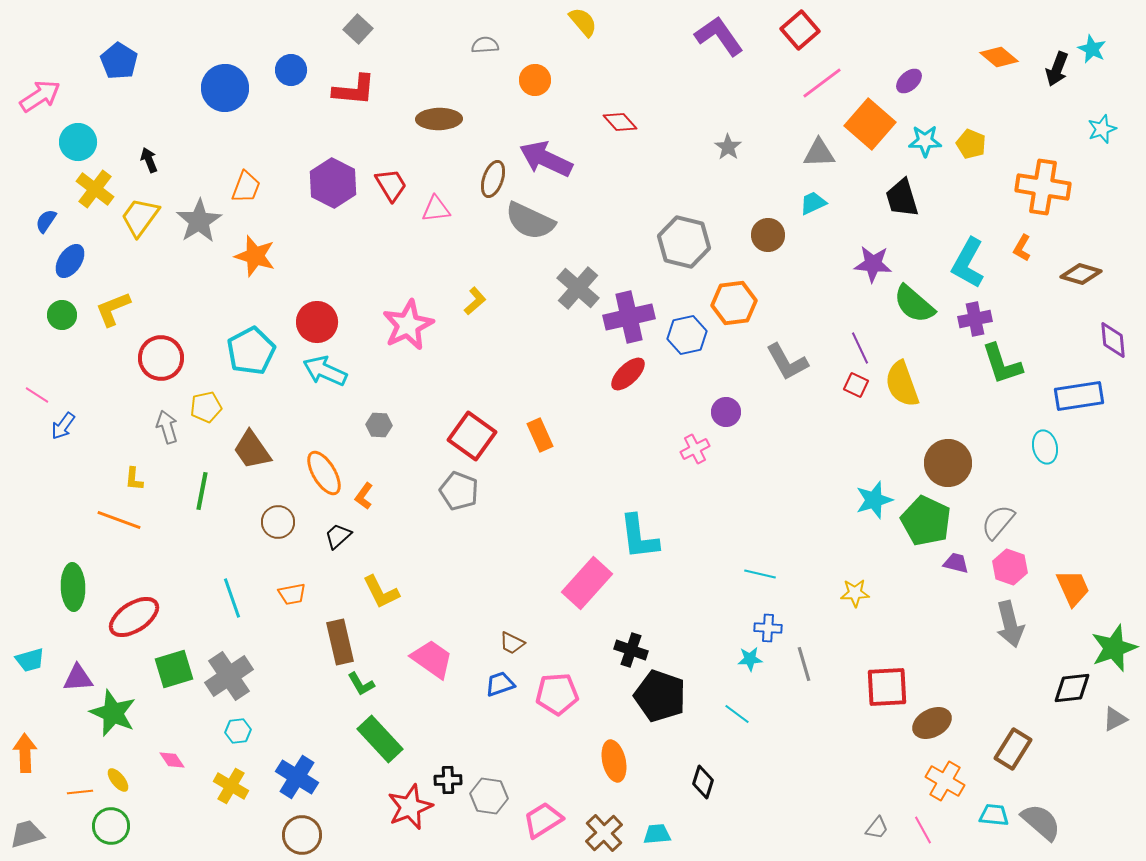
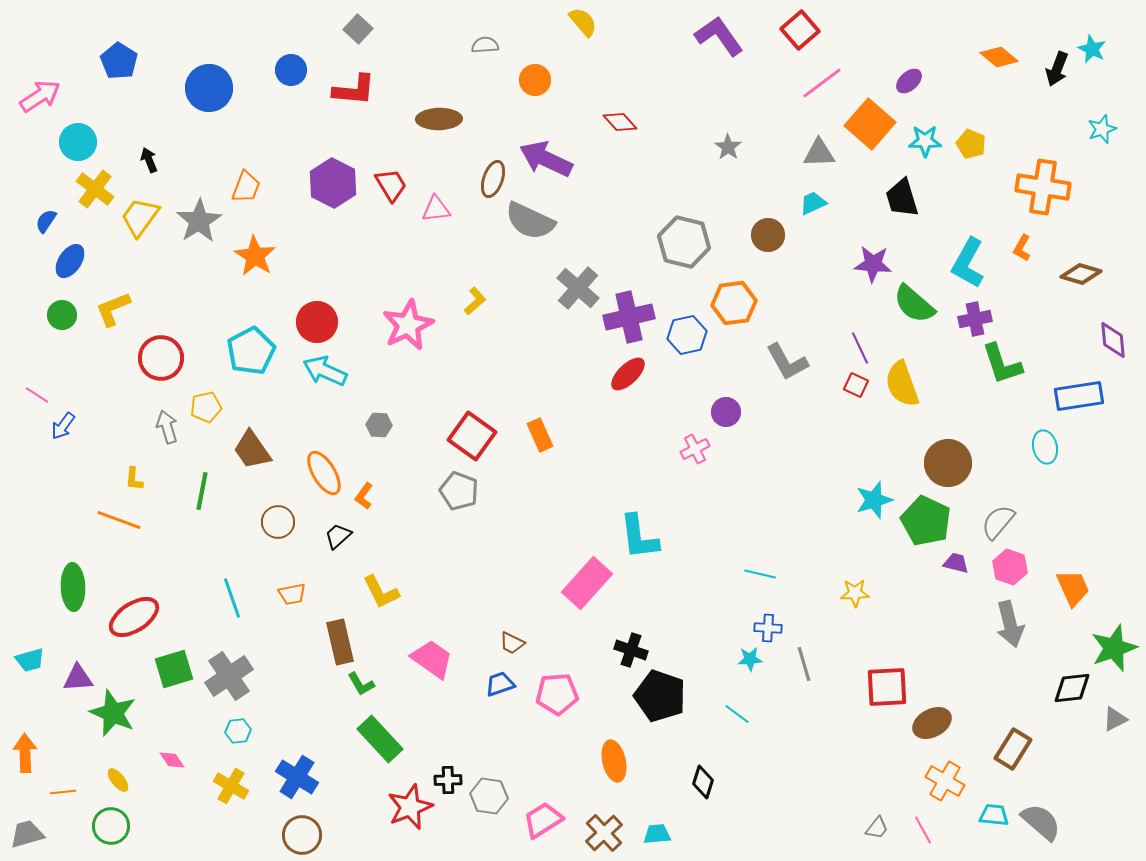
blue circle at (225, 88): moved 16 px left
orange star at (255, 256): rotated 15 degrees clockwise
orange line at (80, 792): moved 17 px left
